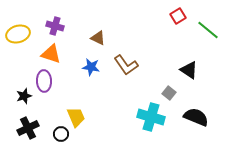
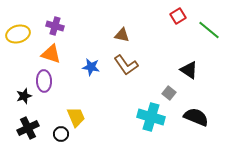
green line: moved 1 px right
brown triangle: moved 24 px right, 3 px up; rotated 14 degrees counterclockwise
